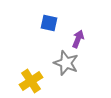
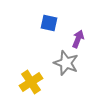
yellow cross: moved 1 px down
